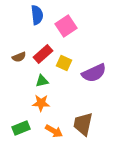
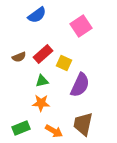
blue semicircle: rotated 60 degrees clockwise
pink square: moved 15 px right
purple semicircle: moved 14 px left, 12 px down; rotated 40 degrees counterclockwise
